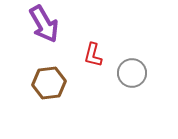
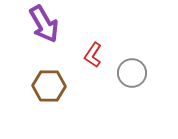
red L-shape: rotated 20 degrees clockwise
brown hexagon: moved 3 px down; rotated 8 degrees clockwise
